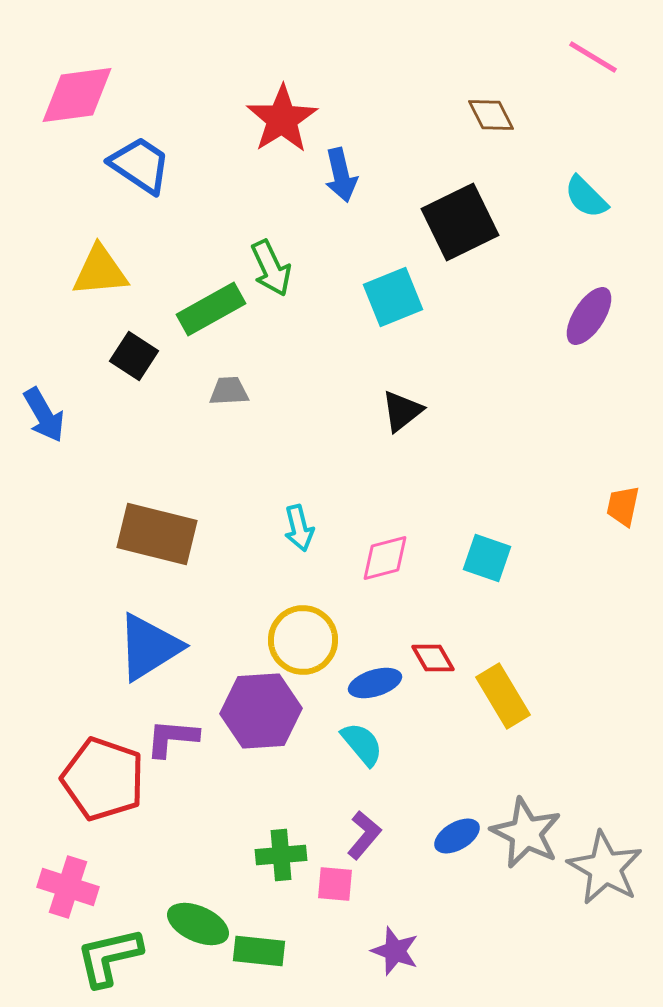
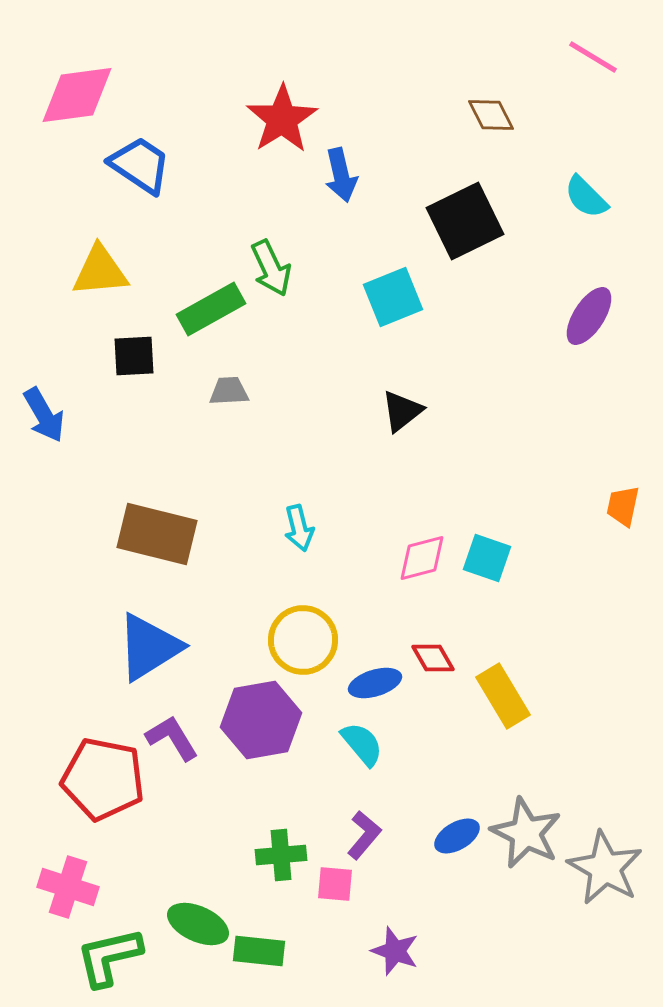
black square at (460, 222): moved 5 px right, 1 px up
black square at (134, 356): rotated 36 degrees counterclockwise
pink diamond at (385, 558): moved 37 px right
purple hexagon at (261, 711): moved 9 px down; rotated 6 degrees counterclockwise
purple L-shape at (172, 738): rotated 54 degrees clockwise
red pentagon at (103, 779): rotated 8 degrees counterclockwise
